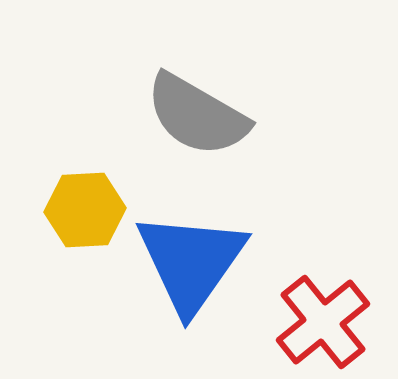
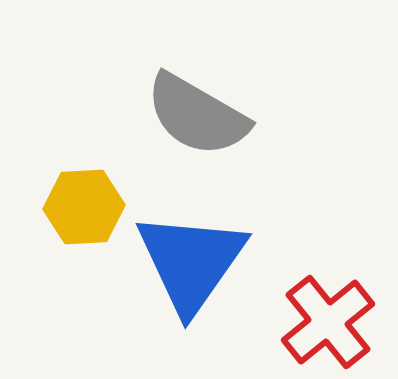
yellow hexagon: moved 1 px left, 3 px up
red cross: moved 5 px right
